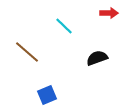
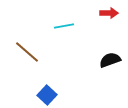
cyan line: rotated 54 degrees counterclockwise
black semicircle: moved 13 px right, 2 px down
blue square: rotated 24 degrees counterclockwise
